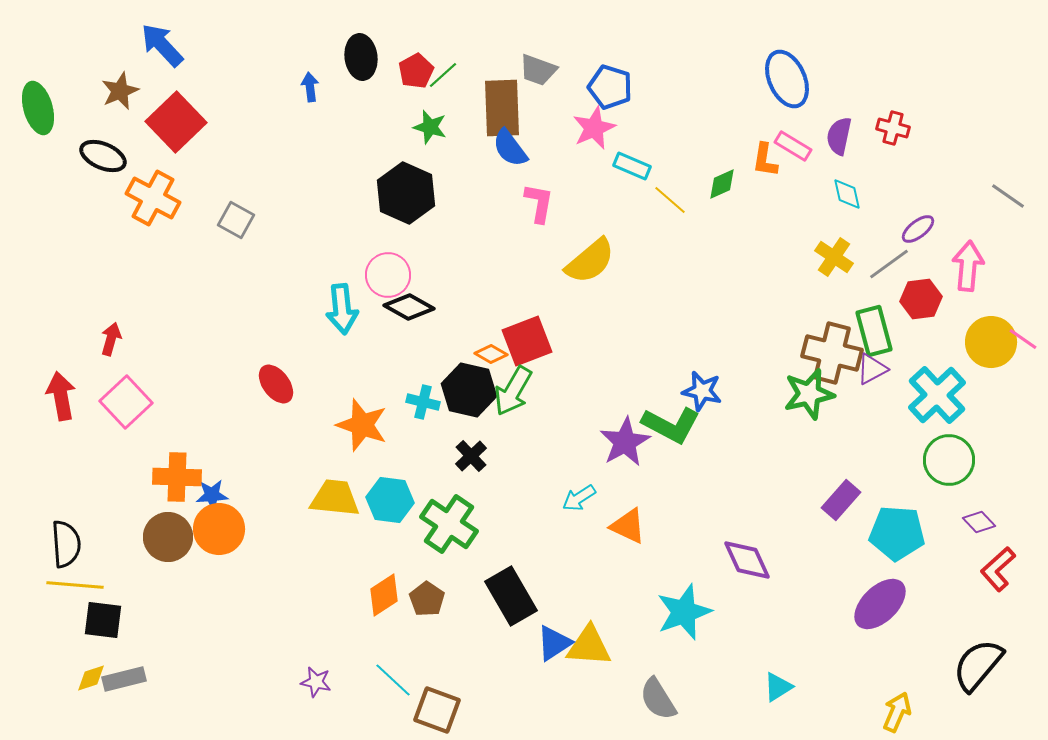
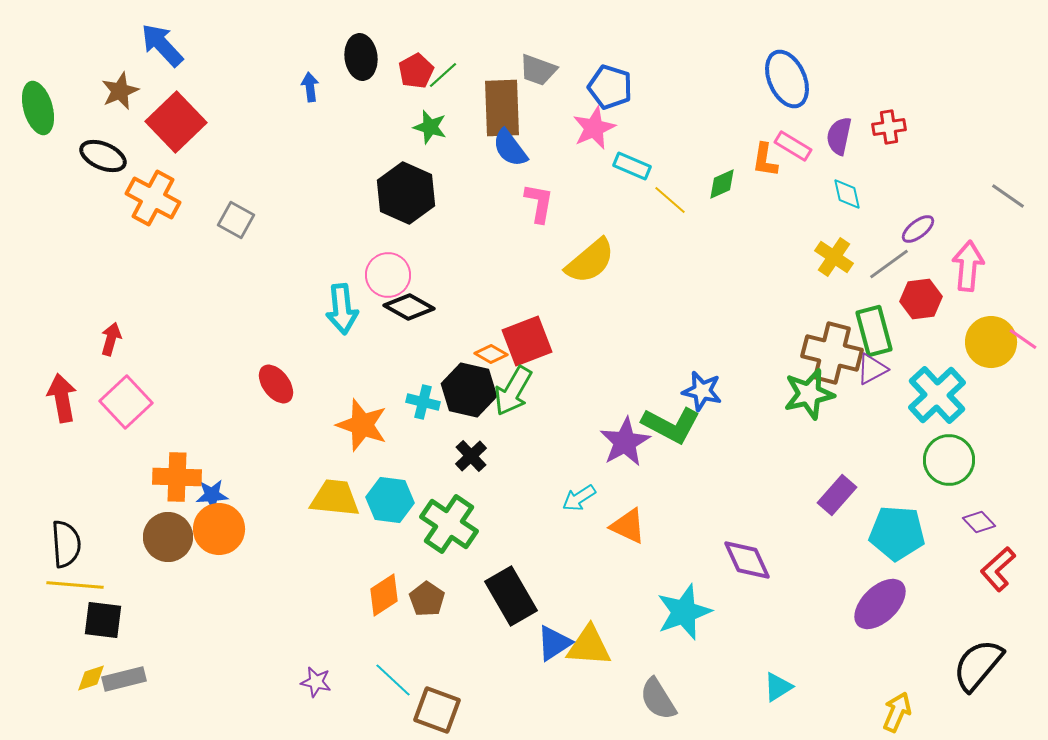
red cross at (893, 128): moved 4 px left, 1 px up; rotated 24 degrees counterclockwise
red arrow at (61, 396): moved 1 px right, 2 px down
purple rectangle at (841, 500): moved 4 px left, 5 px up
